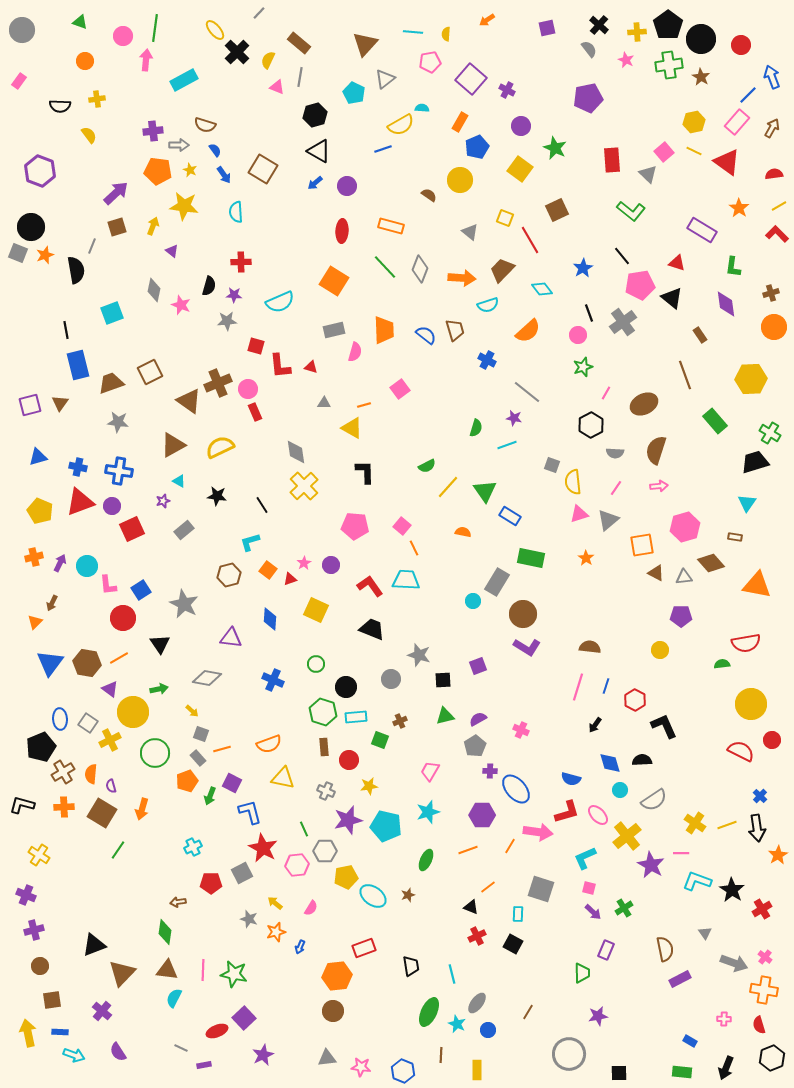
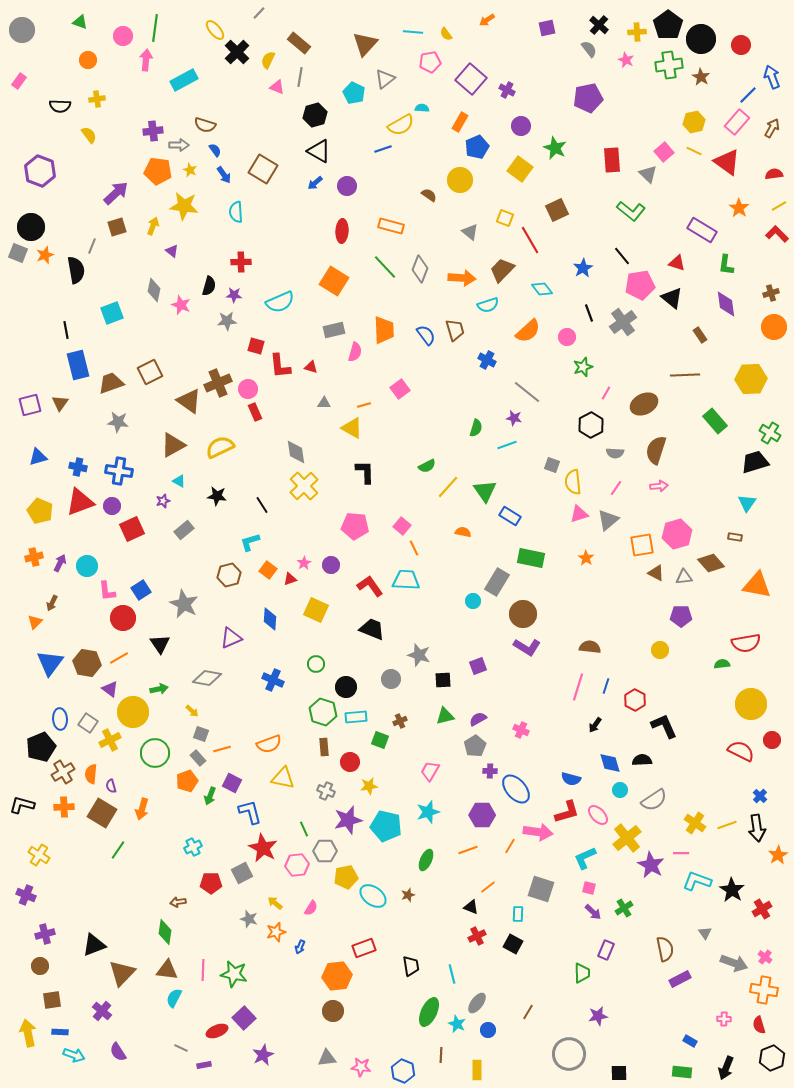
yellow semicircle at (446, 34): rotated 40 degrees counterclockwise
orange circle at (85, 61): moved 3 px right, 1 px up
green L-shape at (733, 267): moved 7 px left, 2 px up
blue semicircle at (426, 335): rotated 15 degrees clockwise
pink circle at (578, 335): moved 11 px left, 2 px down
brown line at (685, 375): rotated 72 degrees counterclockwise
pink hexagon at (685, 527): moved 8 px left, 7 px down
pink L-shape at (108, 585): moved 1 px left, 6 px down
purple triangle at (231, 638): rotated 30 degrees counterclockwise
red circle at (349, 760): moved 1 px right, 2 px down
yellow cross at (627, 836): moved 2 px down
purple cross at (34, 930): moved 11 px right, 4 px down
